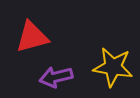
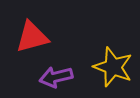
yellow star: rotated 12 degrees clockwise
